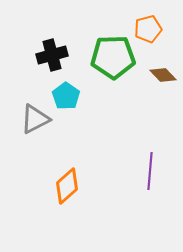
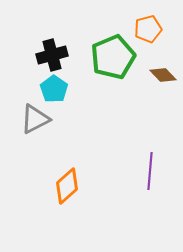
green pentagon: rotated 21 degrees counterclockwise
cyan pentagon: moved 12 px left, 7 px up
